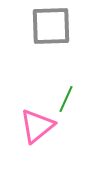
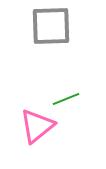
green line: rotated 44 degrees clockwise
